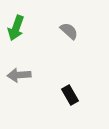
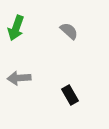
gray arrow: moved 3 px down
